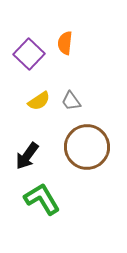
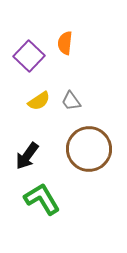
purple square: moved 2 px down
brown circle: moved 2 px right, 2 px down
